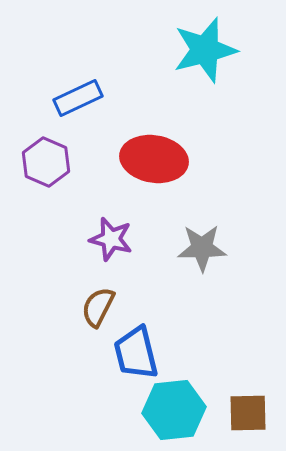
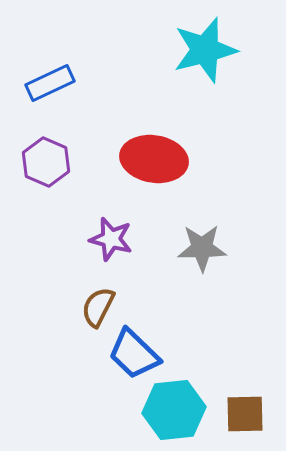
blue rectangle: moved 28 px left, 15 px up
blue trapezoid: moved 2 px left, 1 px down; rotated 32 degrees counterclockwise
brown square: moved 3 px left, 1 px down
